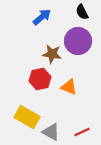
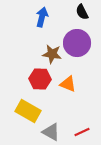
blue arrow: rotated 36 degrees counterclockwise
purple circle: moved 1 px left, 2 px down
red hexagon: rotated 15 degrees clockwise
orange triangle: moved 1 px left, 3 px up
yellow rectangle: moved 1 px right, 6 px up
